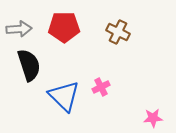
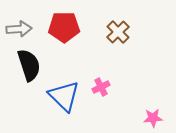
brown cross: rotated 20 degrees clockwise
